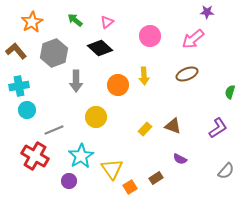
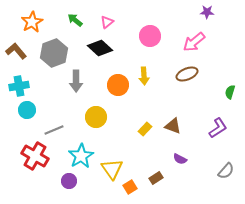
pink arrow: moved 1 px right, 3 px down
